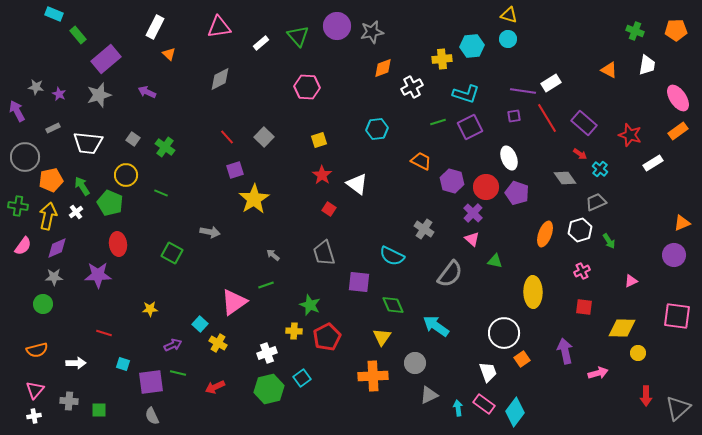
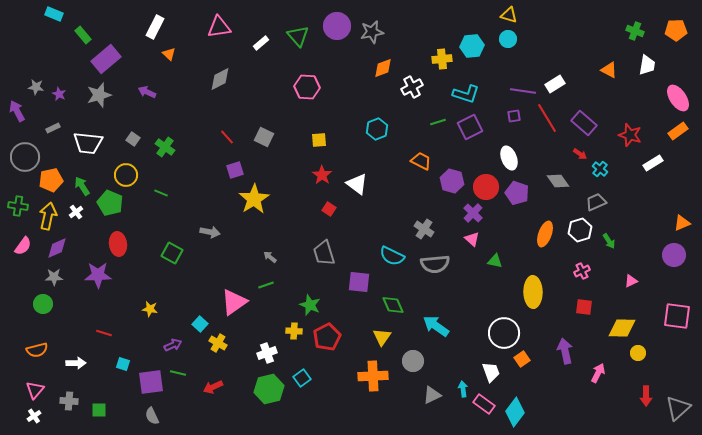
green rectangle at (78, 35): moved 5 px right
white rectangle at (551, 83): moved 4 px right, 1 px down
cyan hexagon at (377, 129): rotated 15 degrees counterclockwise
gray square at (264, 137): rotated 18 degrees counterclockwise
yellow square at (319, 140): rotated 14 degrees clockwise
gray diamond at (565, 178): moved 7 px left, 3 px down
gray arrow at (273, 255): moved 3 px left, 2 px down
gray semicircle at (450, 274): moved 15 px left, 10 px up; rotated 48 degrees clockwise
yellow star at (150, 309): rotated 14 degrees clockwise
gray circle at (415, 363): moved 2 px left, 2 px up
white trapezoid at (488, 372): moved 3 px right
pink arrow at (598, 373): rotated 48 degrees counterclockwise
red arrow at (215, 387): moved 2 px left
gray triangle at (429, 395): moved 3 px right
cyan arrow at (458, 408): moved 5 px right, 19 px up
white cross at (34, 416): rotated 24 degrees counterclockwise
